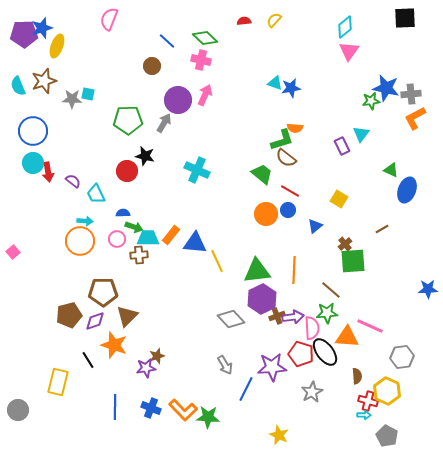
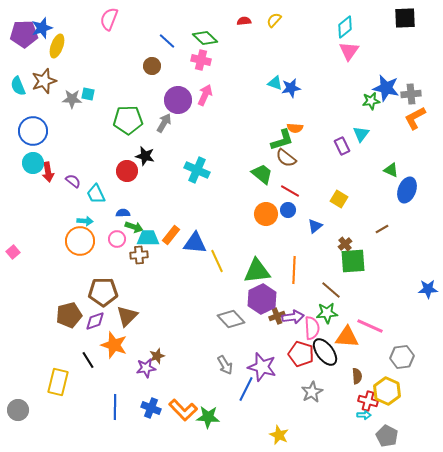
purple star at (272, 367): moved 10 px left; rotated 20 degrees clockwise
